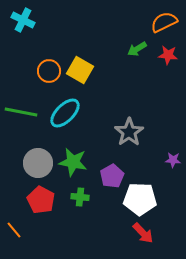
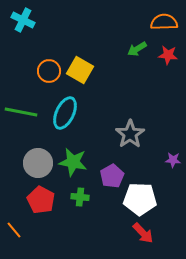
orange semicircle: rotated 24 degrees clockwise
cyan ellipse: rotated 20 degrees counterclockwise
gray star: moved 1 px right, 2 px down
